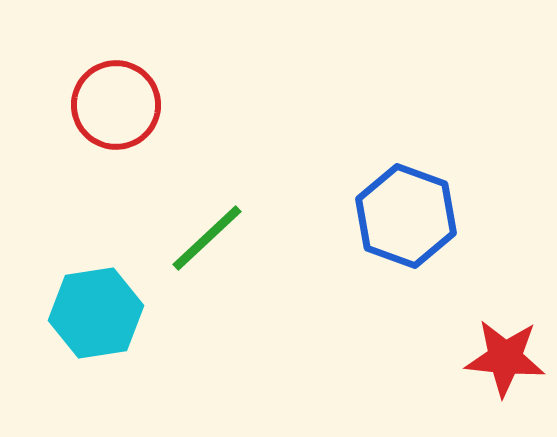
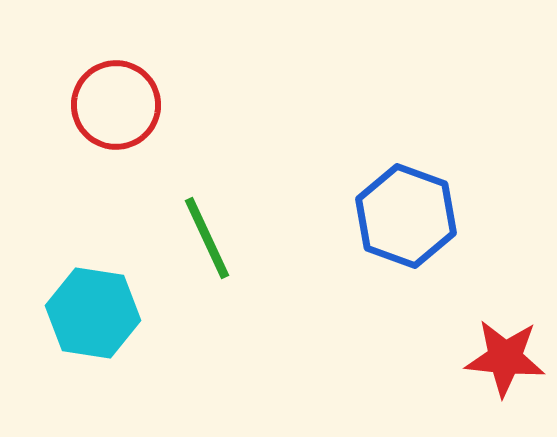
green line: rotated 72 degrees counterclockwise
cyan hexagon: moved 3 px left; rotated 18 degrees clockwise
